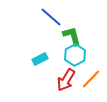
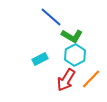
green L-shape: rotated 135 degrees clockwise
